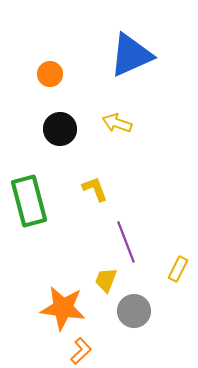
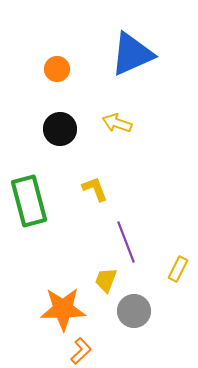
blue triangle: moved 1 px right, 1 px up
orange circle: moved 7 px right, 5 px up
orange star: moved 1 px down; rotated 9 degrees counterclockwise
